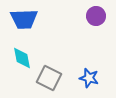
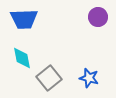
purple circle: moved 2 px right, 1 px down
gray square: rotated 25 degrees clockwise
